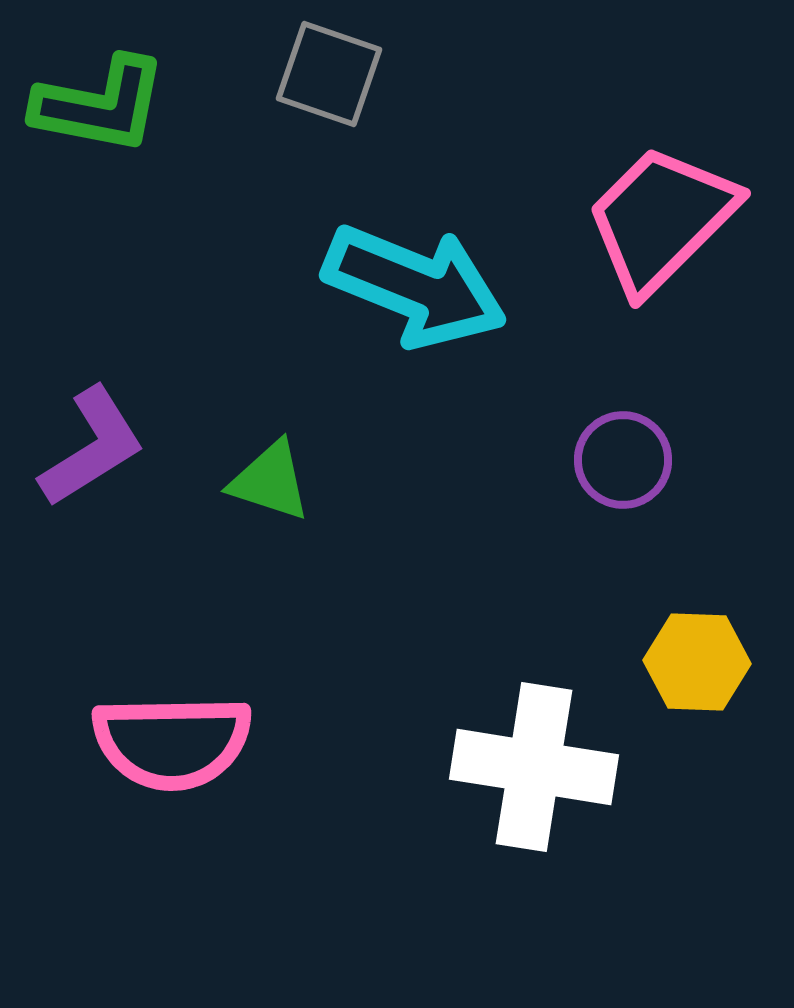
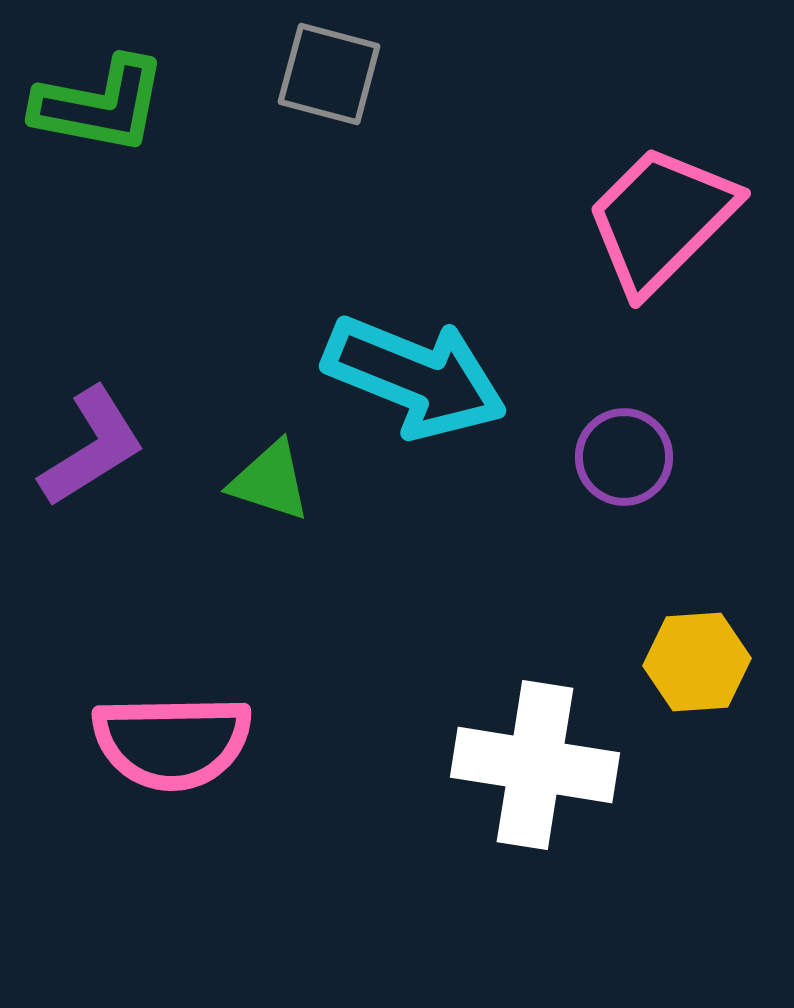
gray square: rotated 4 degrees counterclockwise
cyan arrow: moved 91 px down
purple circle: moved 1 px right, 3 px up
yellow hexagon: rotated 6 degrees counterclockwise
white cross: moved 1 px right, 2 px up
